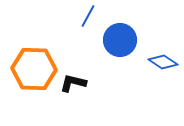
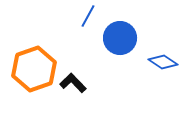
blue circle: moved 2 px up
orange hexagon: rotated 21 degrees counterclockwise
black L-shape: rotated 32 degrees clockwise
